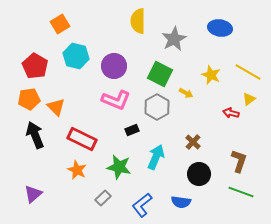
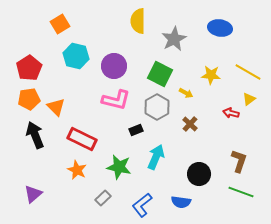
red pentagon: moved 6 px left, 2 px down; rotated 10 degrees clockwise
yellow star: rotated 18 degrees counterclockwise
pink L-shape: rotated 8 degrees counterclockwise
black rectangle: moved 4 px right
brown cross: moved 3 px left, 18 px up
